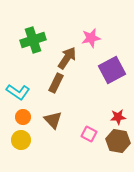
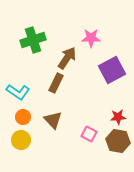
pink star: rotated 12 degrees clockwise
